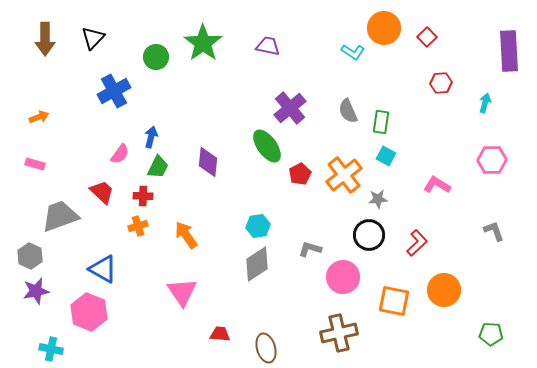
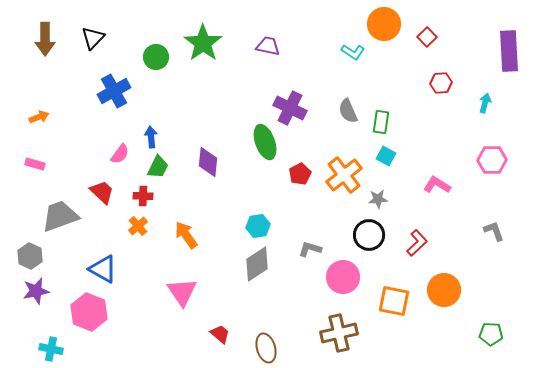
orange circle at (384, 28): moved 4 px up
purple cross at (290, 108): rotated 24 degrees counterclockwise
blue arrow at (151, 137): rotated 20 degrees counterclockwise
green ellipse at (267, 146): moved 2 px left, 4 px up; rotated 16 degrees clockwise
orange cross at (138, 226): rotated 24 degrees counterclockwise
red trapezoid at (220, 334): rotated 35 degrees clockwise
